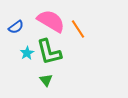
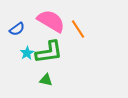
blue semicircle: moved 1 px right, 2 px down
green L-shape: rotated 84 degrees counterclockwise
green triangle: rotated 40 degrees counterclockwise
